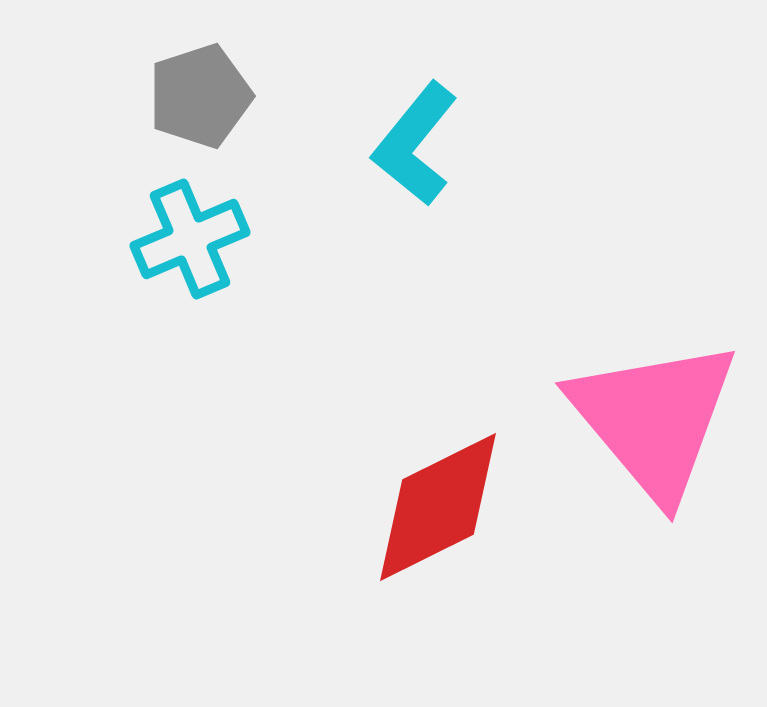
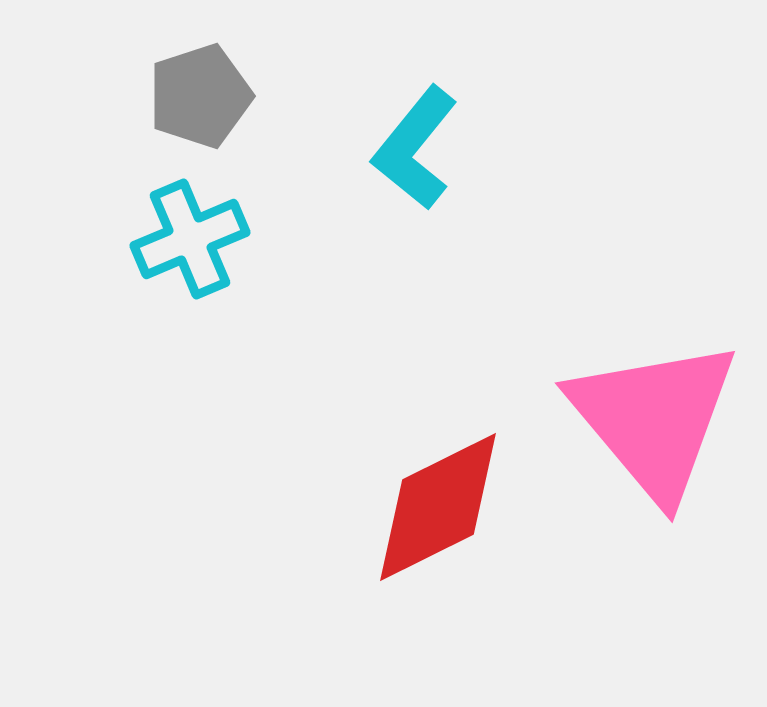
cyan L-shape: moved 4 px down
